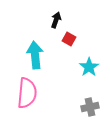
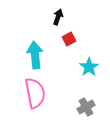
black arrow: moved 2 px right, 3 px up
red square: rotated 32 degrees clockwise
pink semicircle: moved 8 px right; rotated 16 degrees counterclockwise
gray cross: moved 4 px left; rotated 18 degrees counterclockwise
